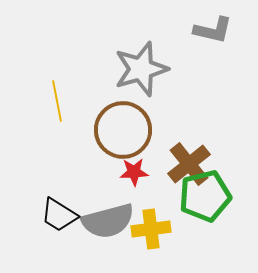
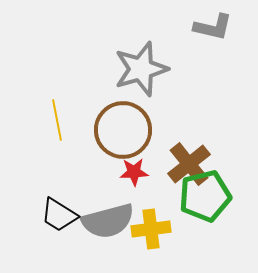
gray L-shape: moved 3 px up
yellow line: moved 19 px down
